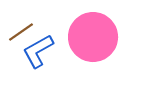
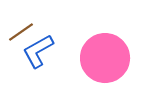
pink circle: moved 12 px right, 21 px down
